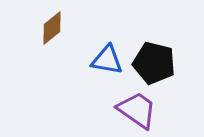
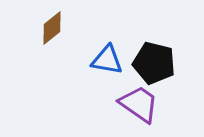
purple trapezoid: moved 2 px right, 6 px up
